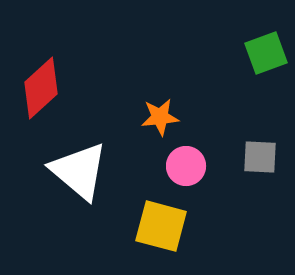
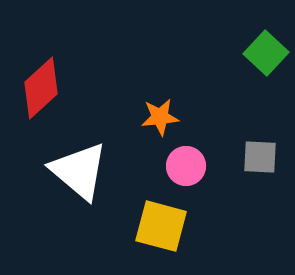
green square: rotated 27 degrees counterclockwise
